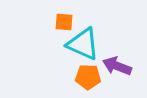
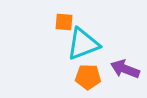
cyan triangle: rotated 45 degrees counterclockwise
purple arrow: moved 8 px right, 3 px down
